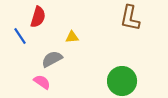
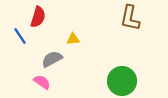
yellow triangle: moved 1 px right, 2 px down
